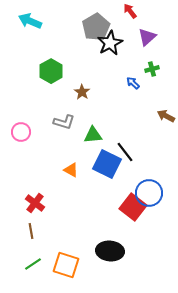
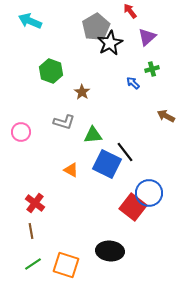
green hexagon: rotated 10 degrees counterclockwise
